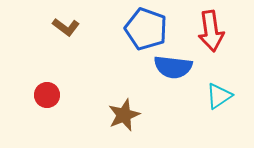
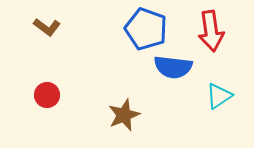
brown L-shape: moved 19 px left
